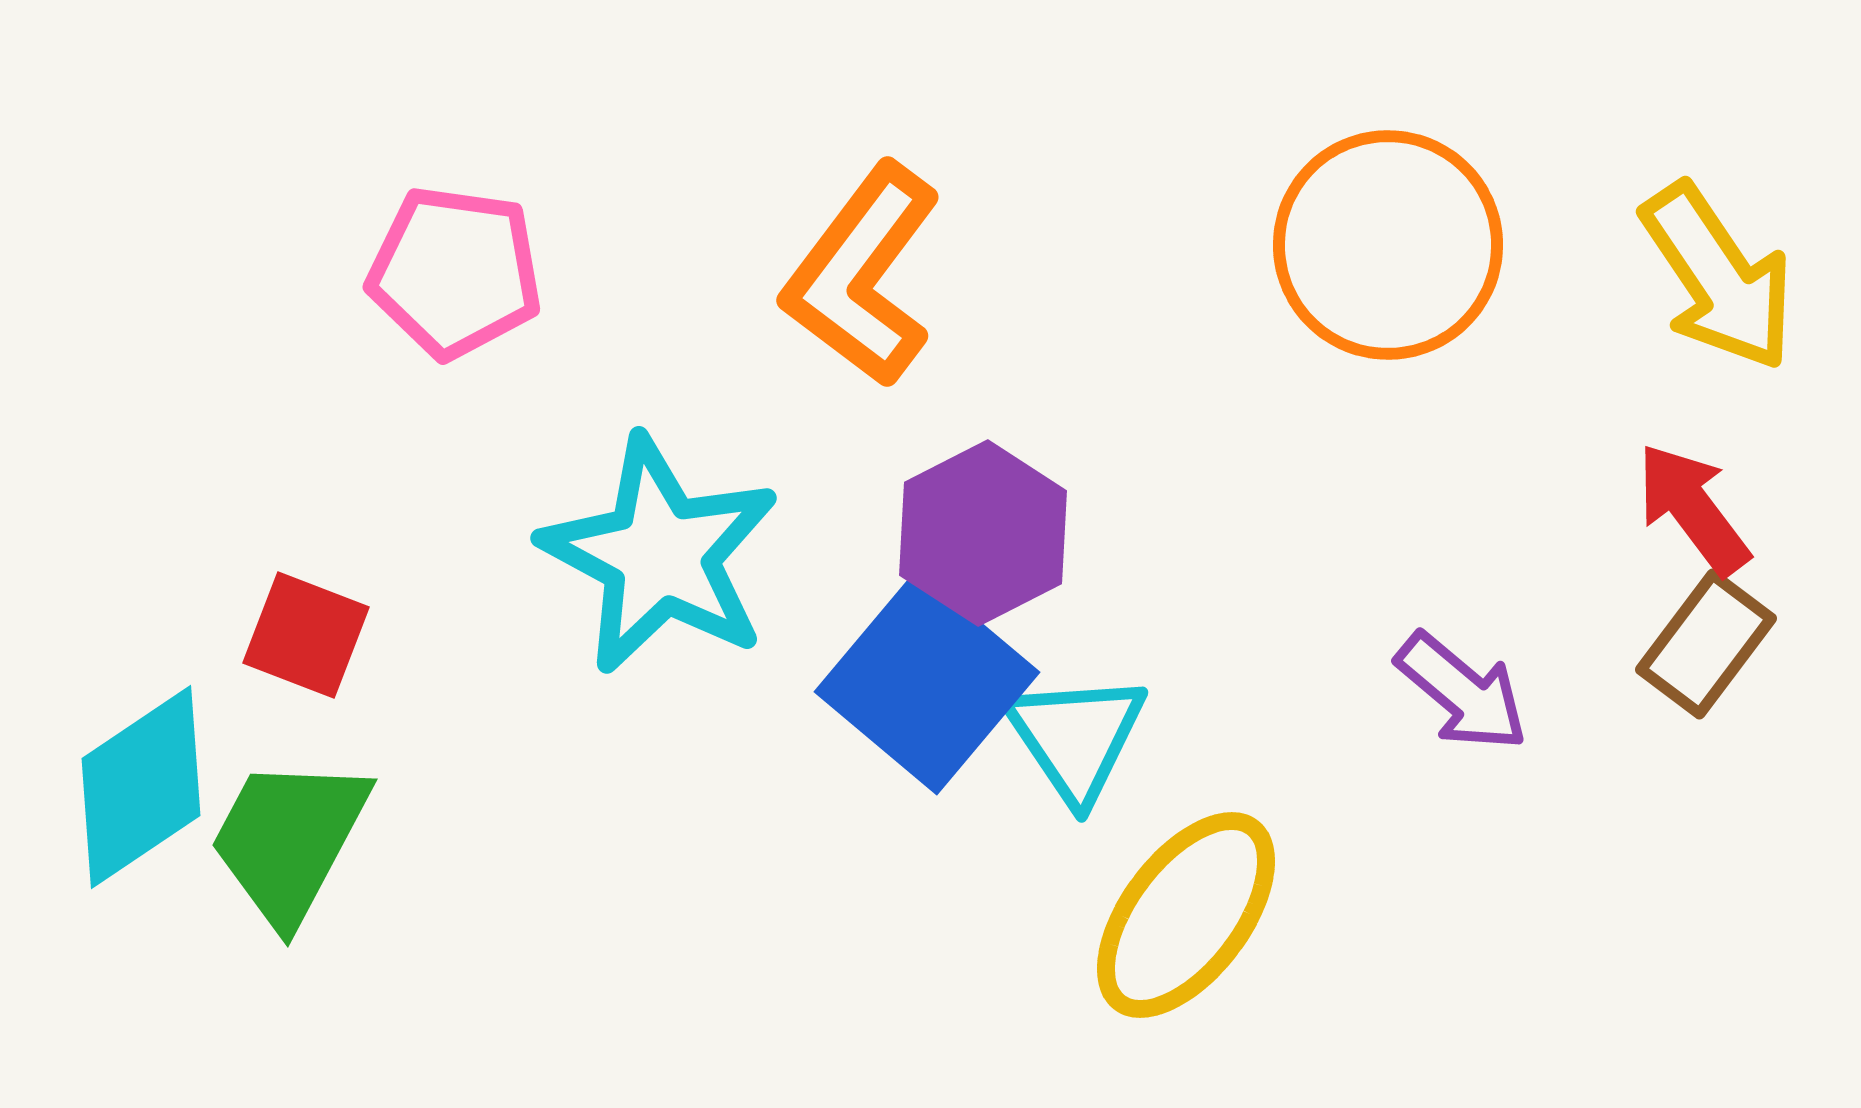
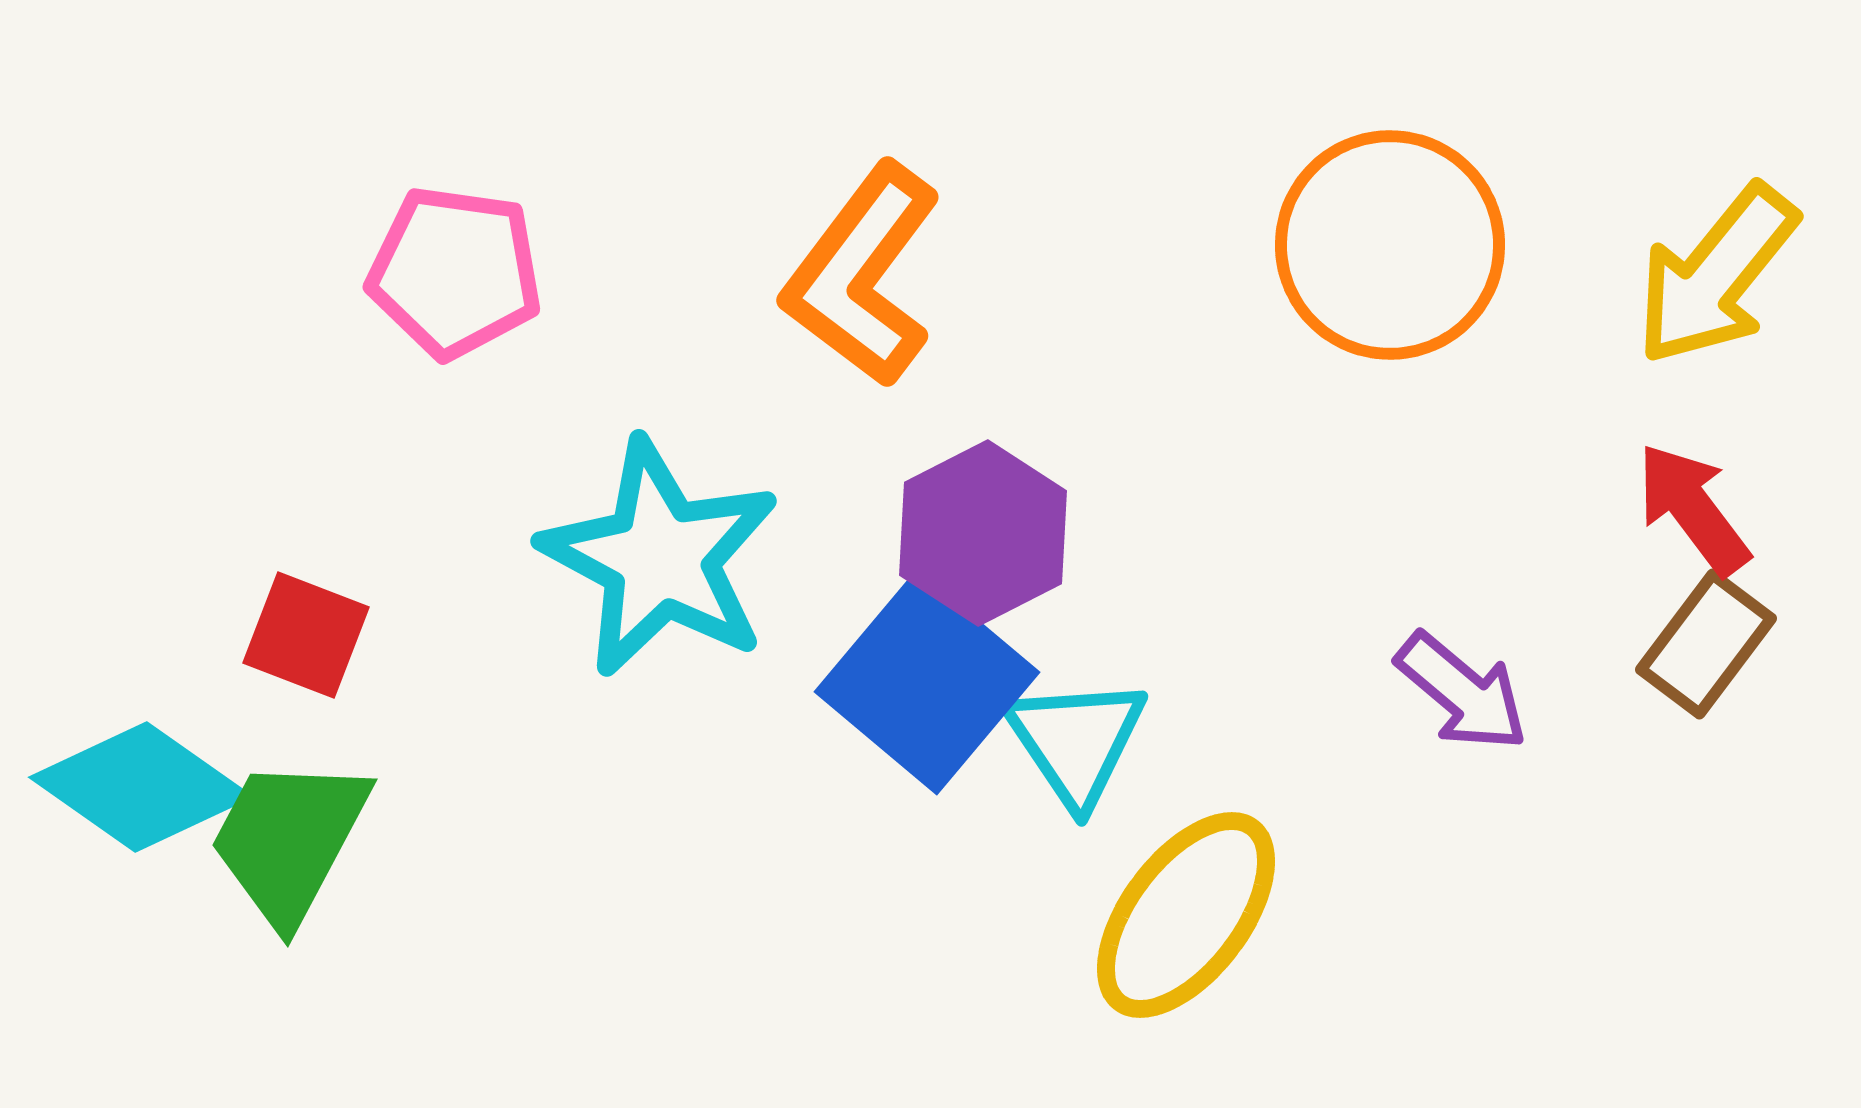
orange circle: moved 2 px right
yellow arrow: moved 2 px left, 2 px up; rotated 73 degrees clockwise
cyan star: moved 3 px down
cyan triangle: moved 4 px down
cyan diamond: rotated 69 degrees clockwise
